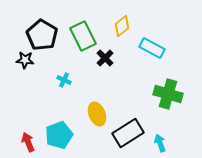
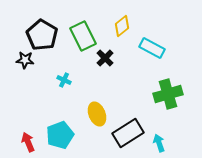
green cross: rotated 32 degrees counterclockwise
cyan pentagon: moved 1 px right
cyan arrow: moved 1 px left
